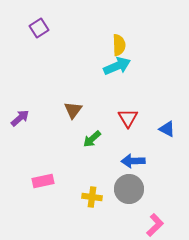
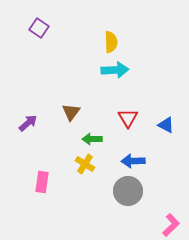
purple square: rotated 24 degrees counterclockwise
yellow semicircle: moved 8 px left, 3 px up
cyan arrow: moved 2 px left, 4 px down; rotated 20 degrees clockwise
brown triangle: moved 2 px left, 2 px down
purple arrow: moved 8 px right, 5 px down
blue triangle: moved 1 px left, 4 px up
green arrow: rotated 42 degrees clockwise
pink rectangle: moved 1 px left, 1 px down; rotated 70 degrees counterclockwise
gray circle: moved 1 px left, 2 px down
yellow cross: moved 7 px left, 33 px up; rotated 24 degrees clockwise
pink L-shape: moved 16 px right
